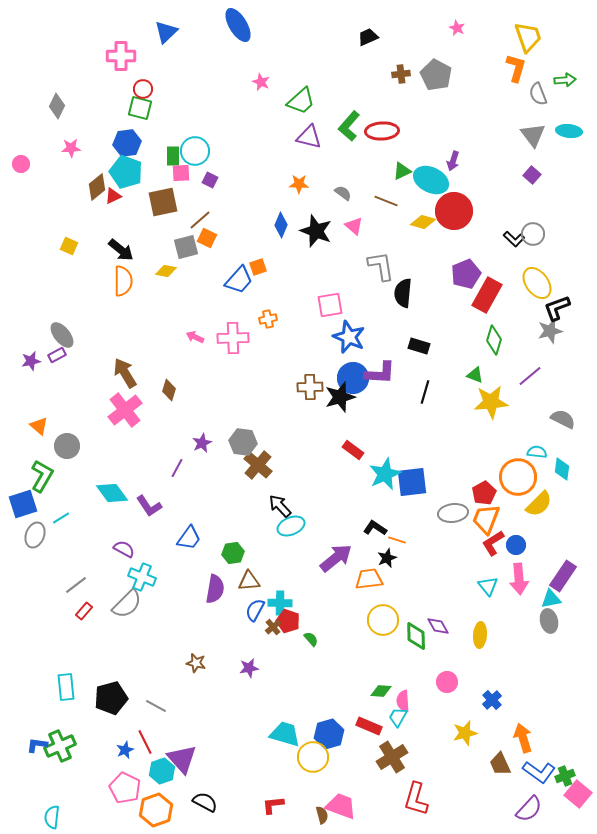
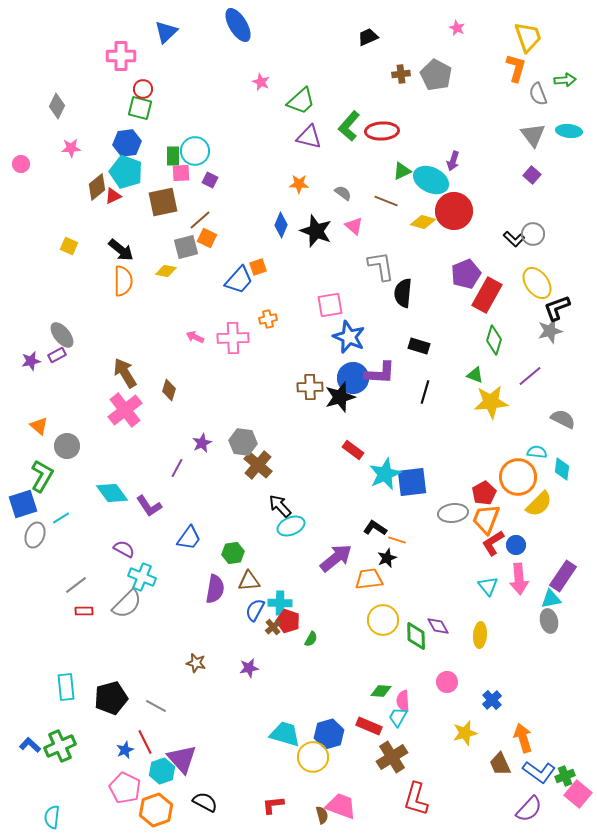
red rectangle at (84, 611): rotated 48 degrees clockwise
green semicircle at (311, 639): rotated 70 degrees clockwise
blue L-shape at (37, 745): moved 7 px left; rotated 35 degrees clockwise
